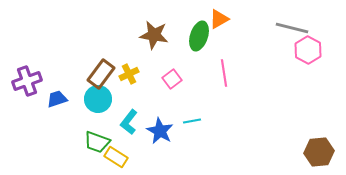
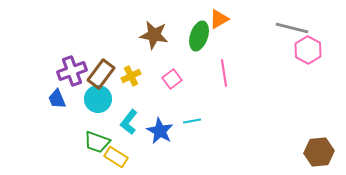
yellow cross: moved 2 px right, 2 px down
purple cross: moved 45 px right, 10 px up
blue trapezoid: rotated 95 degrees counterclockwise
